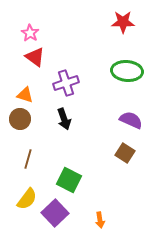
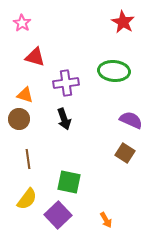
red star: rotated 30 degrees clockwise
pink star: moved 8 px left, 10 px up
red triangle: rotated 20 degrees counterclockwise
green ellipse: moved 13 px left
purple cross: rotated 10 degrees clockwise
brown circle: moved 1 px left
brown line: rotated 24 degrees counterclockwise
green square: moved 2 px down; rotated 15 degrees counterclockwise
purple square: moved 3 px right, 2 px down
orange arrow: moved 6 px right; rotated 21 degrees counterclockwise
